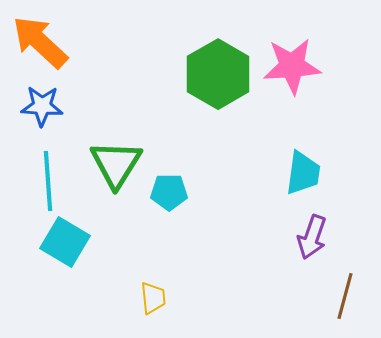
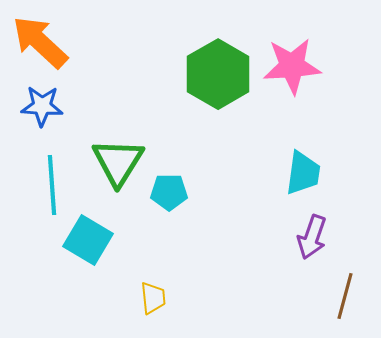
green triangle: moved 2 px right, 2 px up
cyan line: moved 4 px right, 4 px down
cyan square: moved 23 px right, 2 px up
